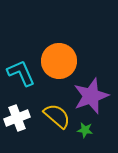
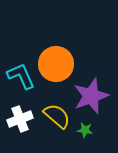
orange circle: moved 3 px left, 3 px down
cyan L-shape: moved 3 px down
white cross: moved 3 px right, 1 px down
